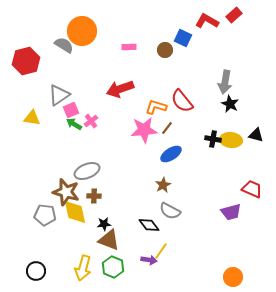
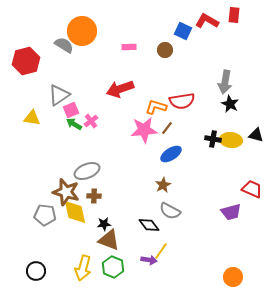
red rectangle at (234, 15): rotated 42 degrees counterclockwise
blue square at (183, 38): moved 7 px up
red semicircle at (182, 101): rotated 60 degrees counterclockwise
